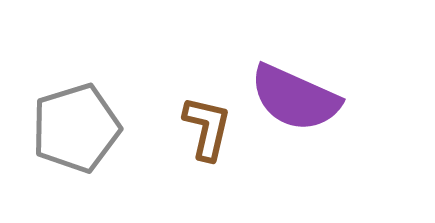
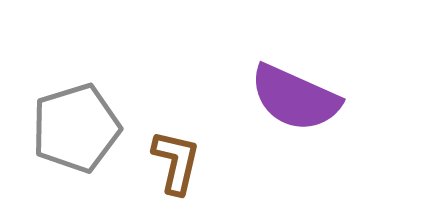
brown L-shape: moved 31 px left, 34 px down
